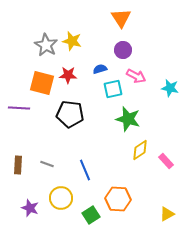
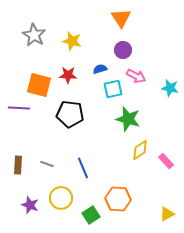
gray star: moved 12 px left, 10 px up
orange square: moved 3 px left, 2 px down
blue line: moved 2 px left, 2 px up
purple star: moved 3 px up
